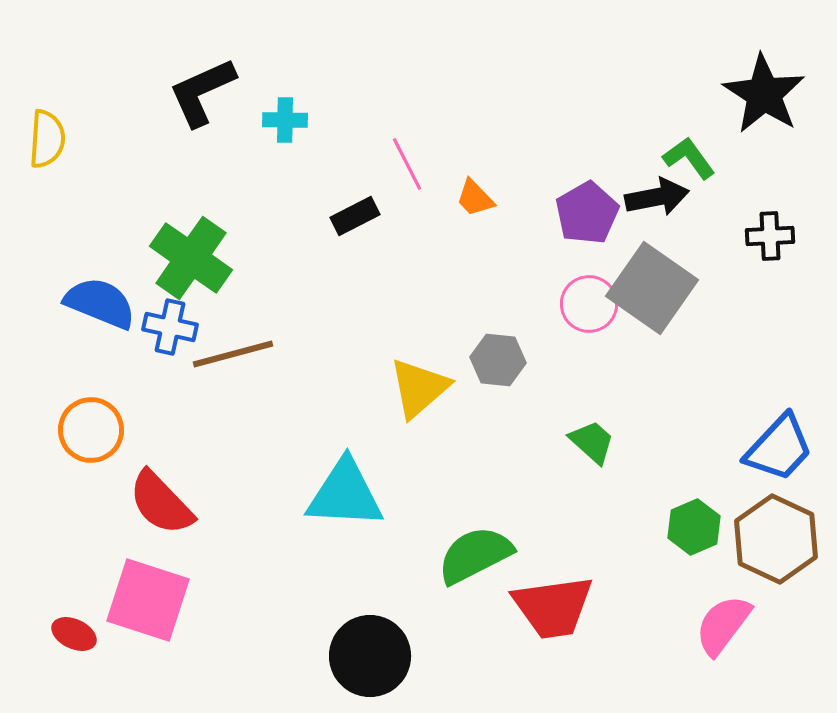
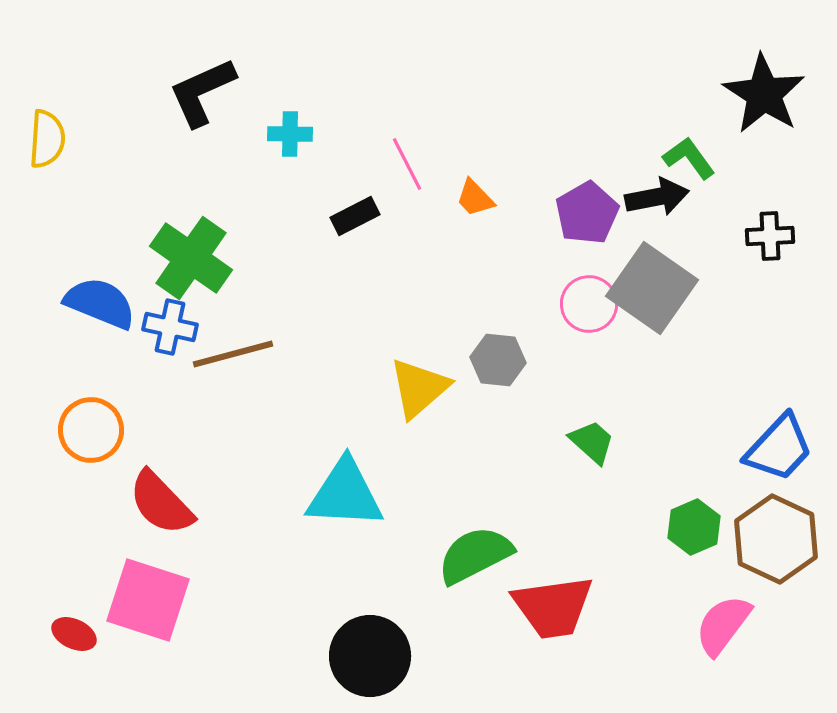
cyan cross: moved 5 px right, 14 px down
